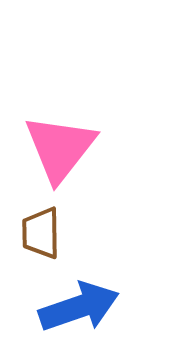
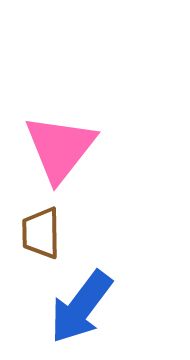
blue arrow: moved 2 px right; rotated 146 degrees clockwise
